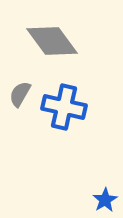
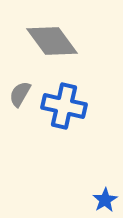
blue cross: moved 1 px up
